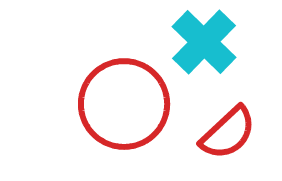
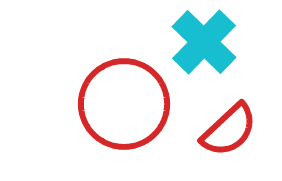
red semicircle: moved 1 px right, 3 px up
